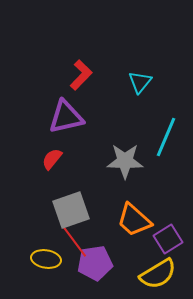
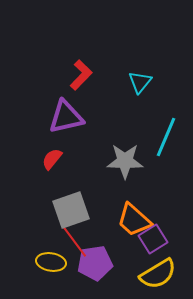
purple square: moved 15 px left
yellow ellipse: moved 5 px right, 3 px down
